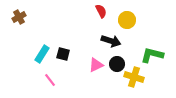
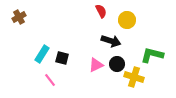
black square: moved 1 px left, 4 px down
